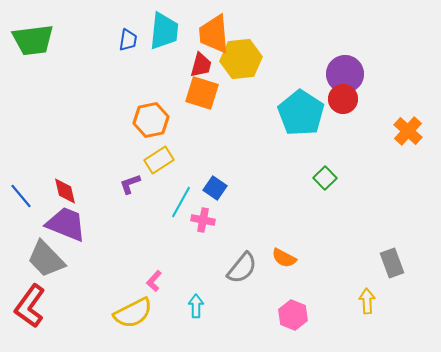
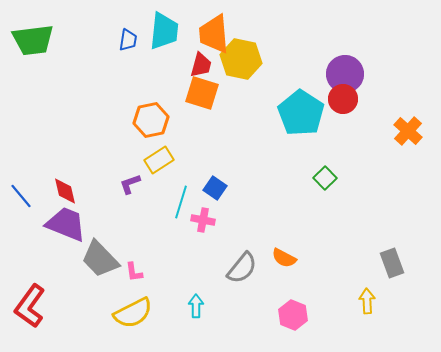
yellow hexagon: rotated 18 degrees clockwise
cyan line: rotated 12 degrees counterclockwise
gray trapezoid: moved 54 px right
pink L-shape: moved 20 px left, 9 px up; rotated 50 degrees counterclockwise
